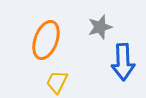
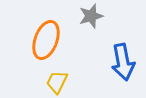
gray star: moved 9 px left, 11 px up
blue arrow: rotated 9 degrees counterclockwise
